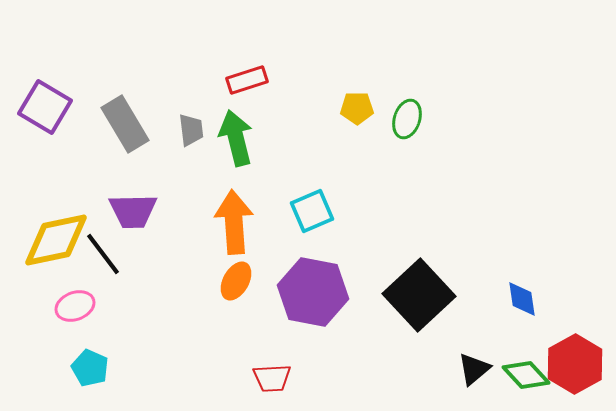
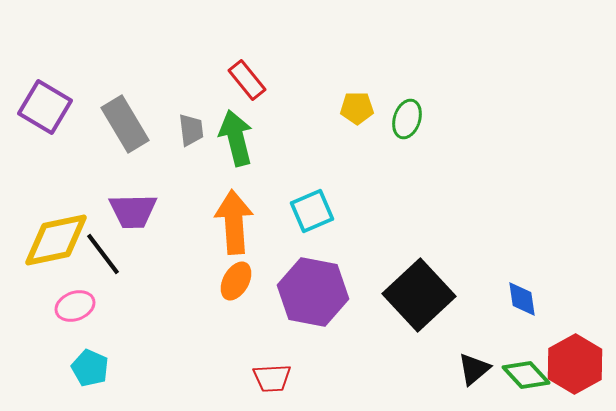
red rectangle: rotated 69 degrees clockwise
